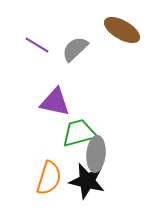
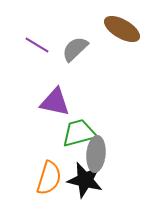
brown ellipse: moved 1 px up
black star: moved 2 px left, 1 px up
